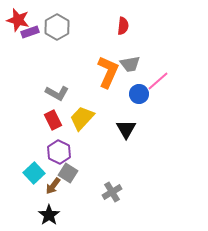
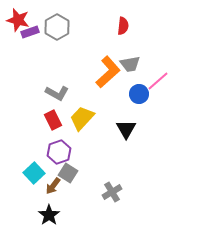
orange L-shape: rotated 24 degrees clockwise
purple hexagon: rotated 15 degrees clockwise
